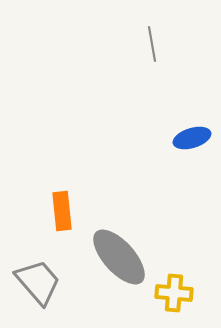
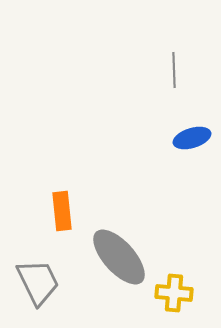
gray line: moved 22 px right, 26 px down; rotated 8 degrees clockwise
gray trapezoid: rotated 15 degrees clockwise
